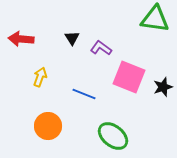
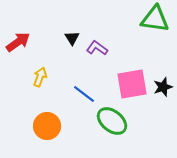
red arrow: moved 3 px left, 3 px down; rotated 140 degrees clockwise
purple L-shape: moved 4 px left
pink square: moved 3 px right, 7 px down; rotated 32 degrees counterclockwise
blue line: rotated 15 degrees clockwise
orange circle: moved 1 px left
green ellipse: moved 1 px left, 15 px up
